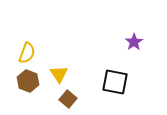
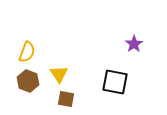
purple star: moved 2 px down
yellow semicircle: moved 1 px up
brown square: moved 2 px left; rotated 30 degrees counterclockwise
